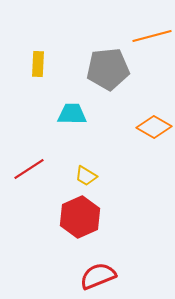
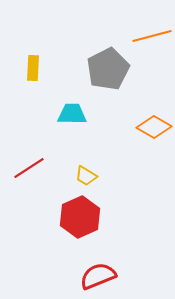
yellow rectangle: moved 5 px left, 4 px down
gray pentagon: rotated 21 degrees counterclockwise
red line: moved 1 px up
